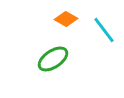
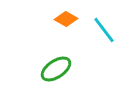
green ellipse: moved 3 px right, 10 px down
